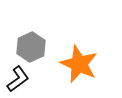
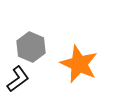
gray hexagon: rotated 12 degrees counterclockwise
